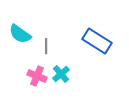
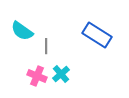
cyan semicircle: moved 2 px right, 3 px up
blue rectangle: moved 6 px up
